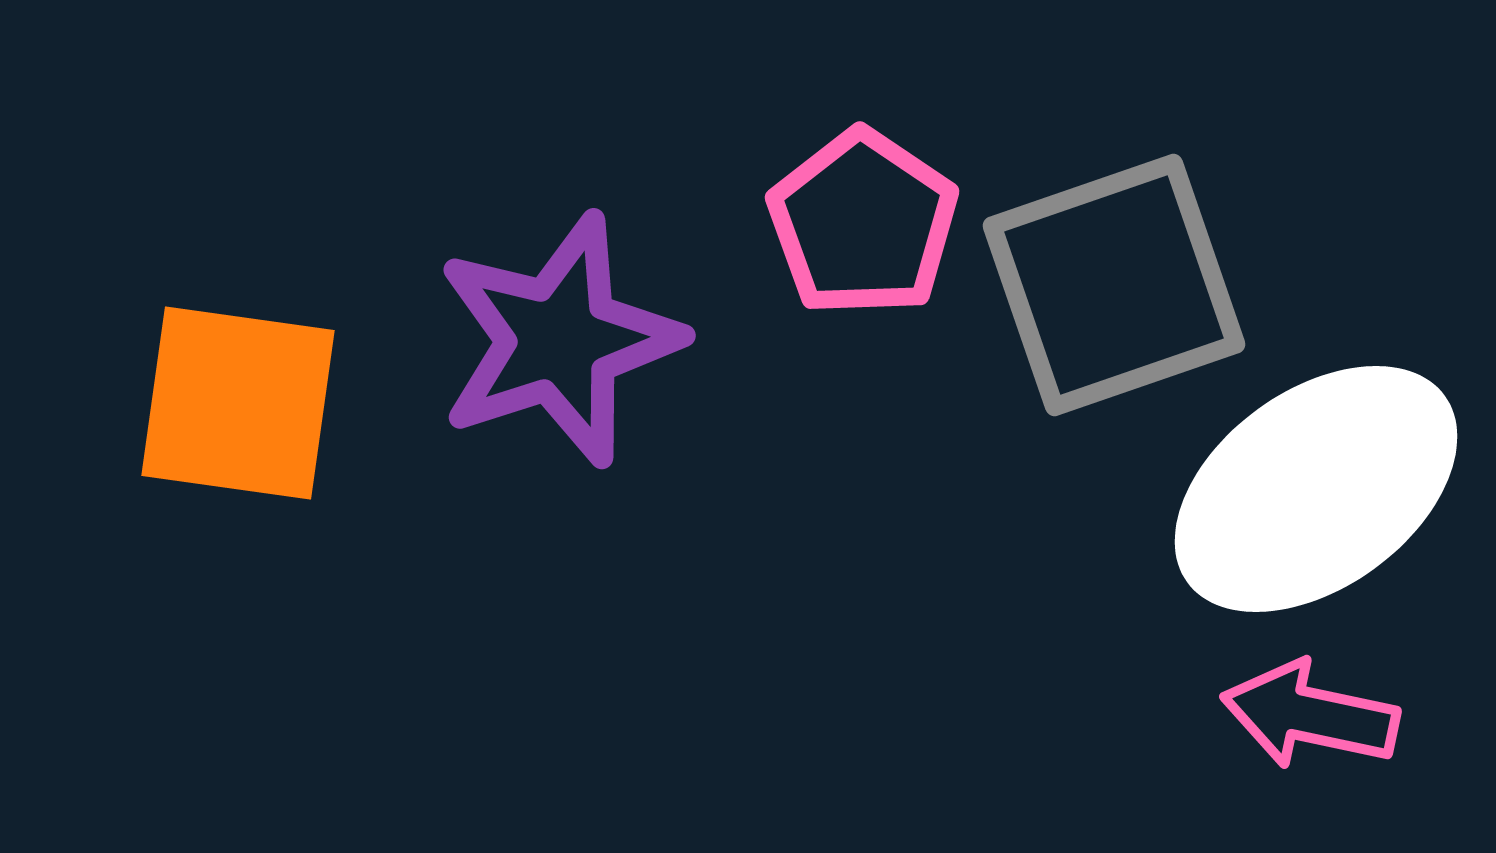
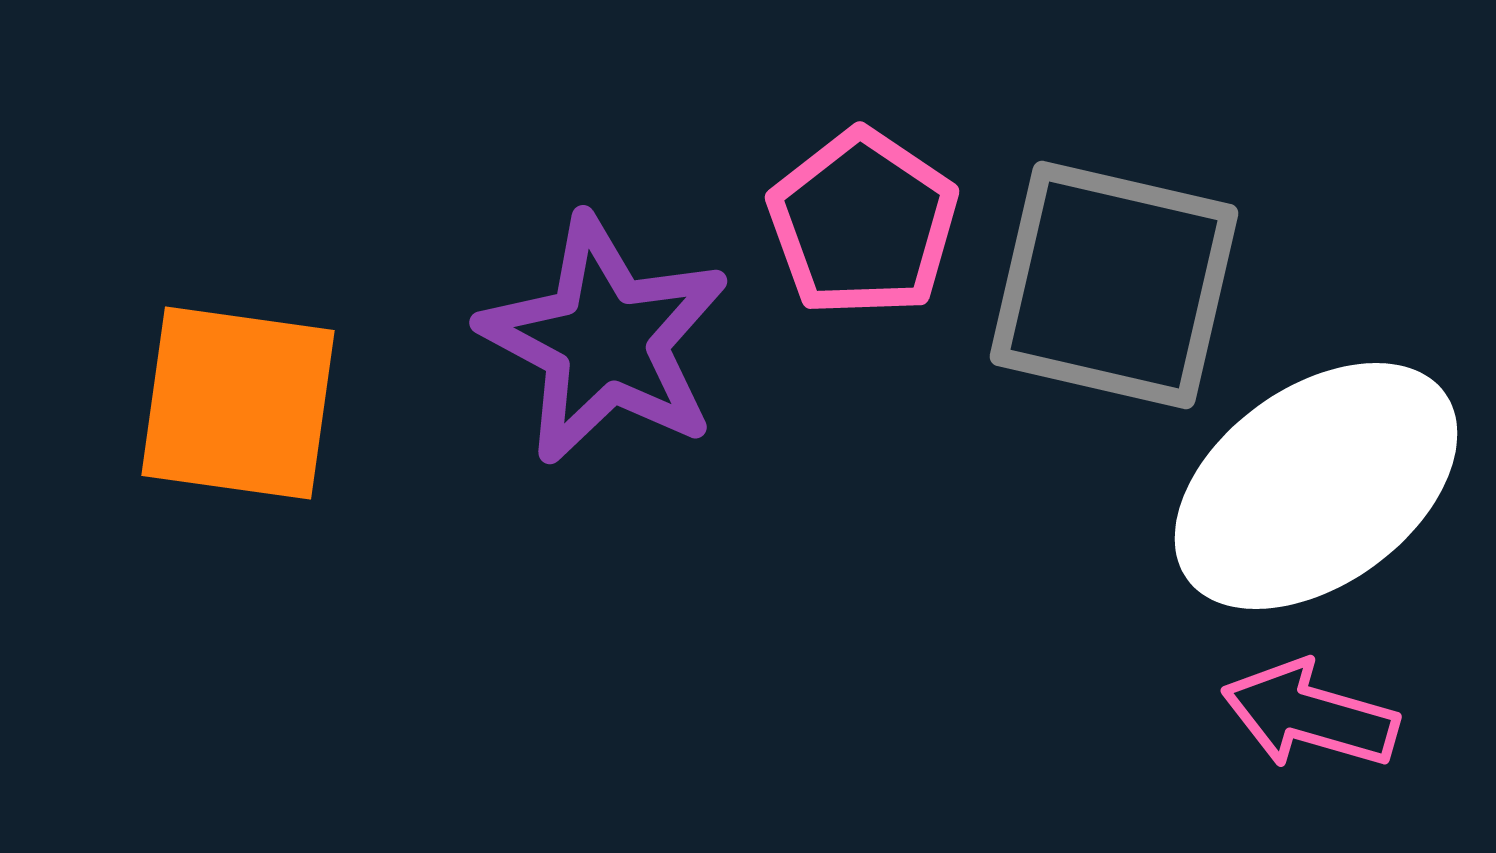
gray square: rotated 32 degrees clockwise
purple star: moved 46 px right; rotated 26 degrees counterclockwise
white ellipse: moved 3 px up
pink arrow: rotated 4 degrees clockwise
